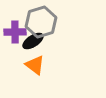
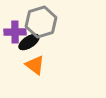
black ellipse: moved 4 px left, 1 px down
